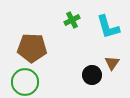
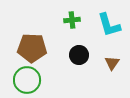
green cross: rotated 21 degrees clockwise
cyan L-shape: moved 1 px right, 2 px up
black circle: moved 13 px left, 20 px up
green circle: moved 2 px right, 2 px up
